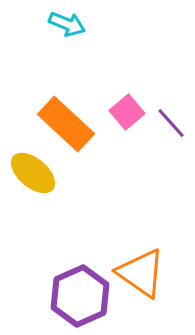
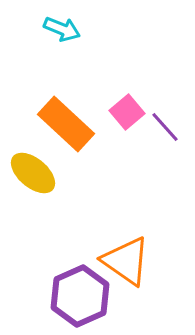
cyan arrow: moved 5 px left, 5 px down
purple line: moved 6 px left, 4 px down
orange triangle: moved 15 px left, 12 px up
